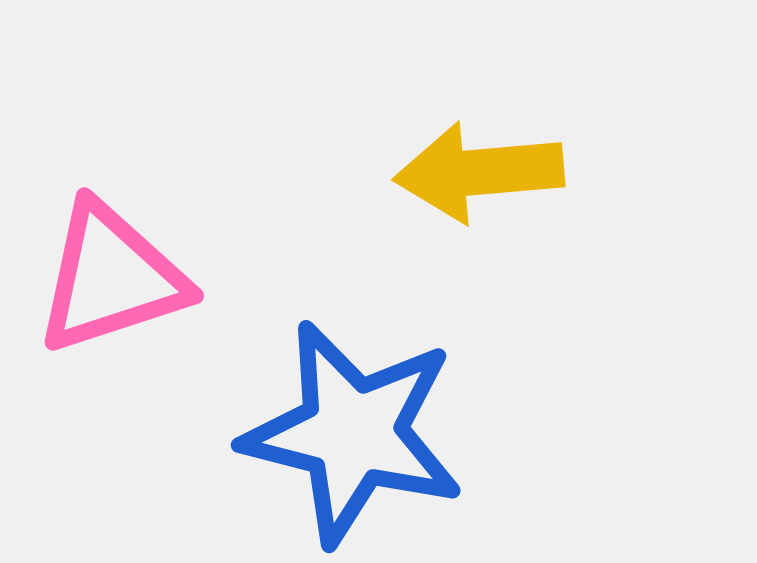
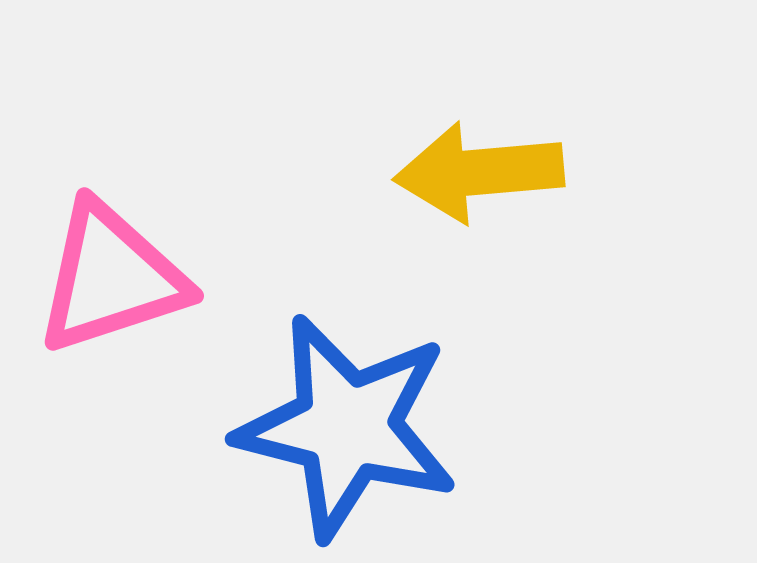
blue star: moved 6 px left, 6 px up
